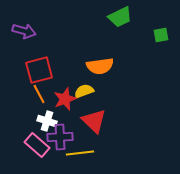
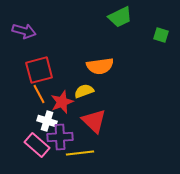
green square: rotated 28 degrees clockwise
red star: moved 3 px left, 3 px down
